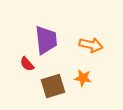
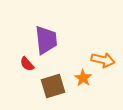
orange arrow: moved 12 px right, 15 px down
orange star: rotated 24 degrees clockwise
